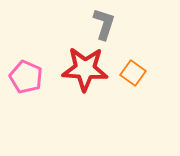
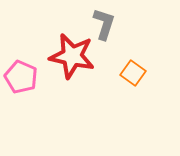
red star: moved 13 px left, 13 px up; rotated 9 degrees clockwise
pink pentagon: moved 5 px left
